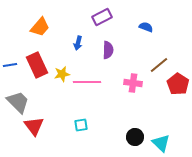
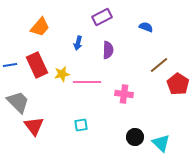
pink cross: moved 9 px left, 11 px down
